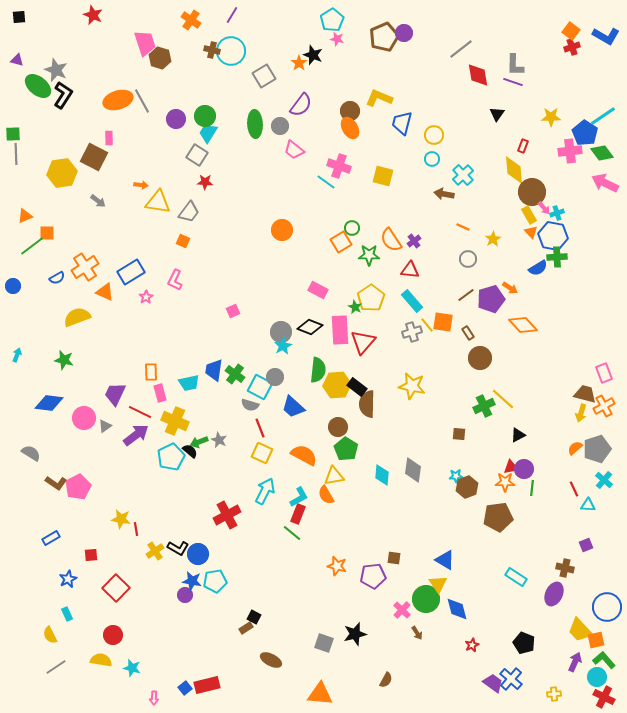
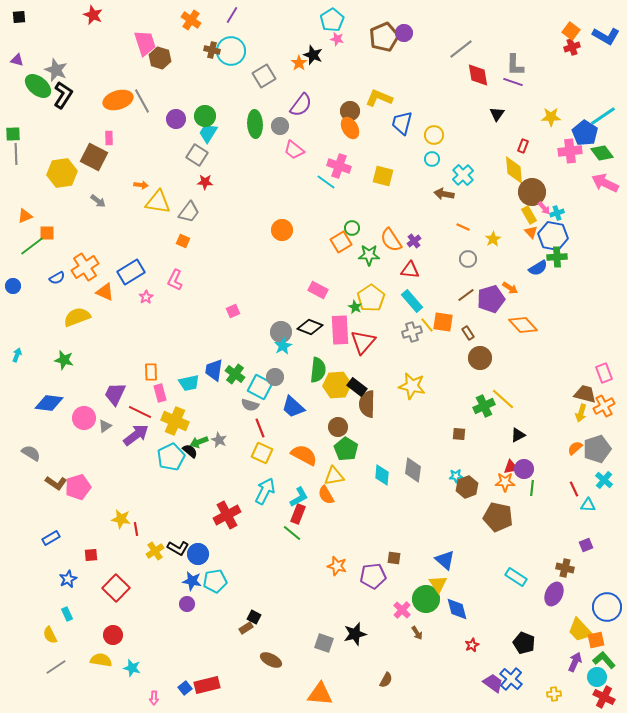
pink pentagon at (78, 487): rotated 10 degrees clockwise
brown pentagon at (498, 517): rotated 20 degrees clockwise
blue triangle at (445, 560): rotated 10 degrees clockwise
purple circle at (185, 595): moved 2 px right, 9 px down
